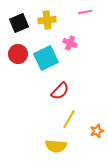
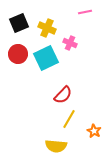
yellow cross: moved 8 px down; rotated 30 degrees clockwise
red semicircle: moved 3 px right, 4 px down
orange star: moved 3 px left; rotated 24 degrees counterclockwise
